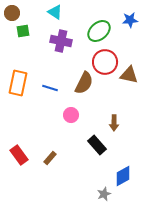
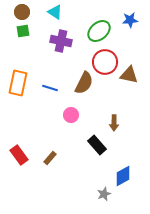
brown circle: moved 10 px right, 1 px up
